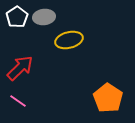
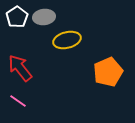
yellow ellipse: moved 2 px left
red arrow: rotated 84 degrees counterclockwise
orange pentagon: moved 26 px up; rotated 16 degrees clockwise
